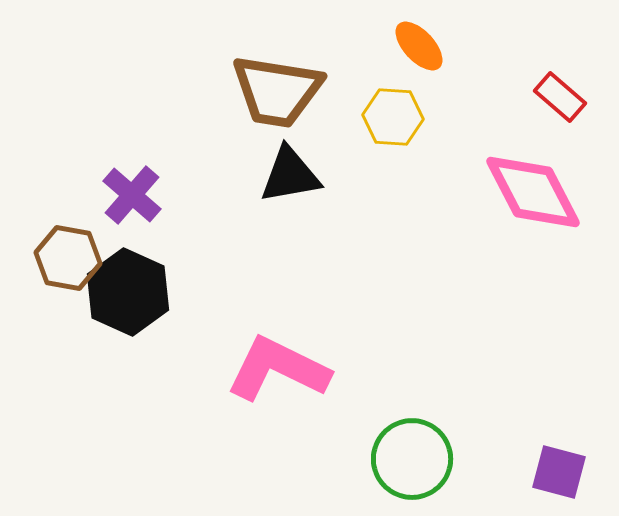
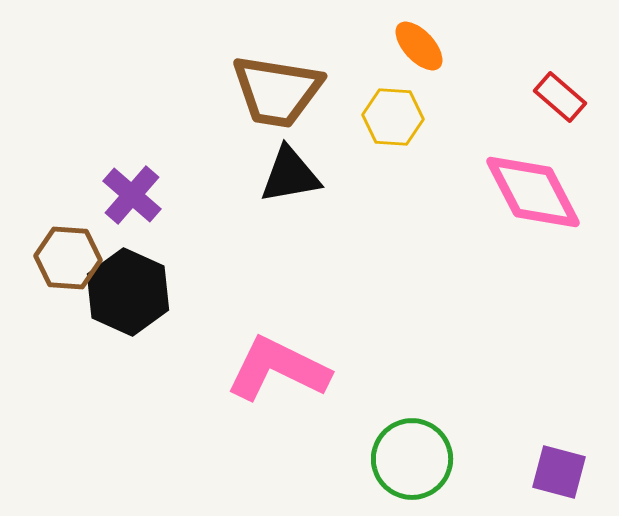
brown hexagon: rotated 6 degrees counterclockwise
